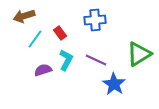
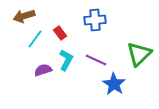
green triangle: rotated 12 degrees counterclockwise
